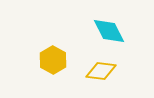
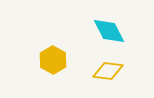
yellow diamond: moved 7 px right
